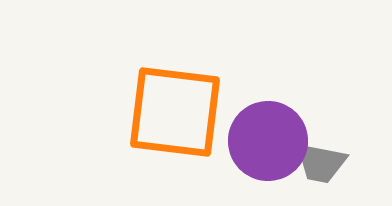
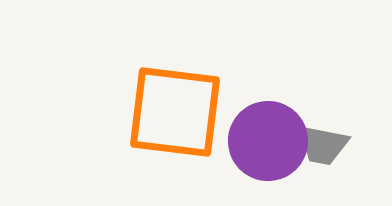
gray trapezoid: moved 2 px right, 18 px up
